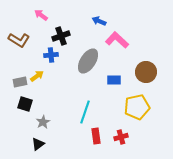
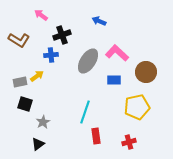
black cross: moved 1 px right, 1 px up
pink L-shape: moved 13 px down
red cross: moved 8 px right, 5 px down
